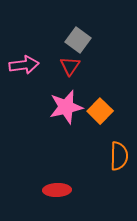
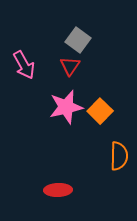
pink arrow: rotated 68 degrees clockwise
red ellipse: moved 1 px right
